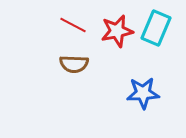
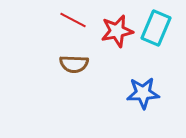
red line: moved 5 px up
